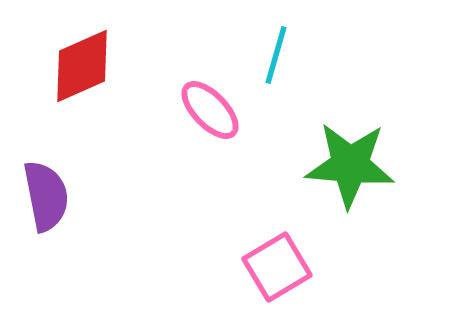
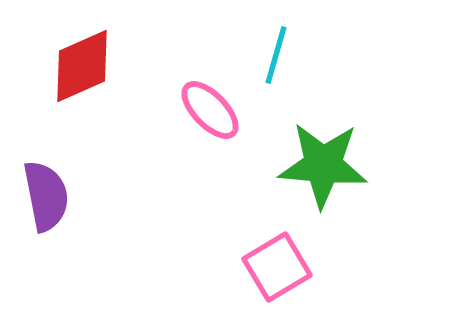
green star: moved 27 px left
